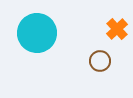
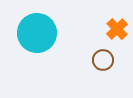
brown circle: moved 3 px right, 1 px up
